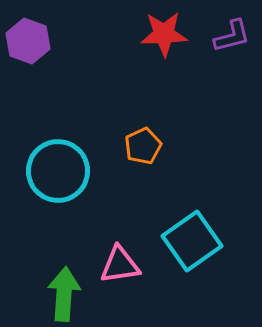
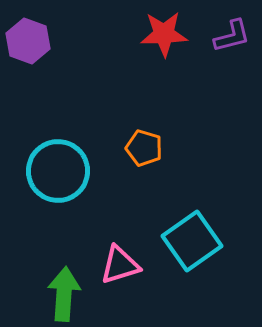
orange pentagon: moved 1 px right, 2 px down; rotated 30 degrees counterclockwise
pink triangle: rotated 9 degrees counterclockwise
